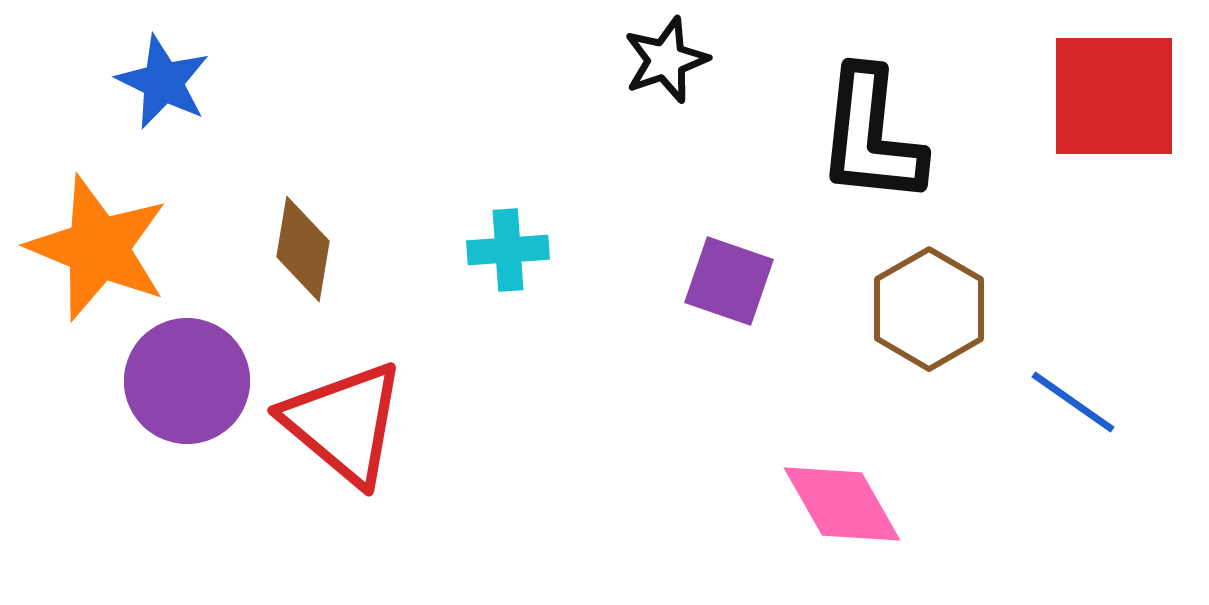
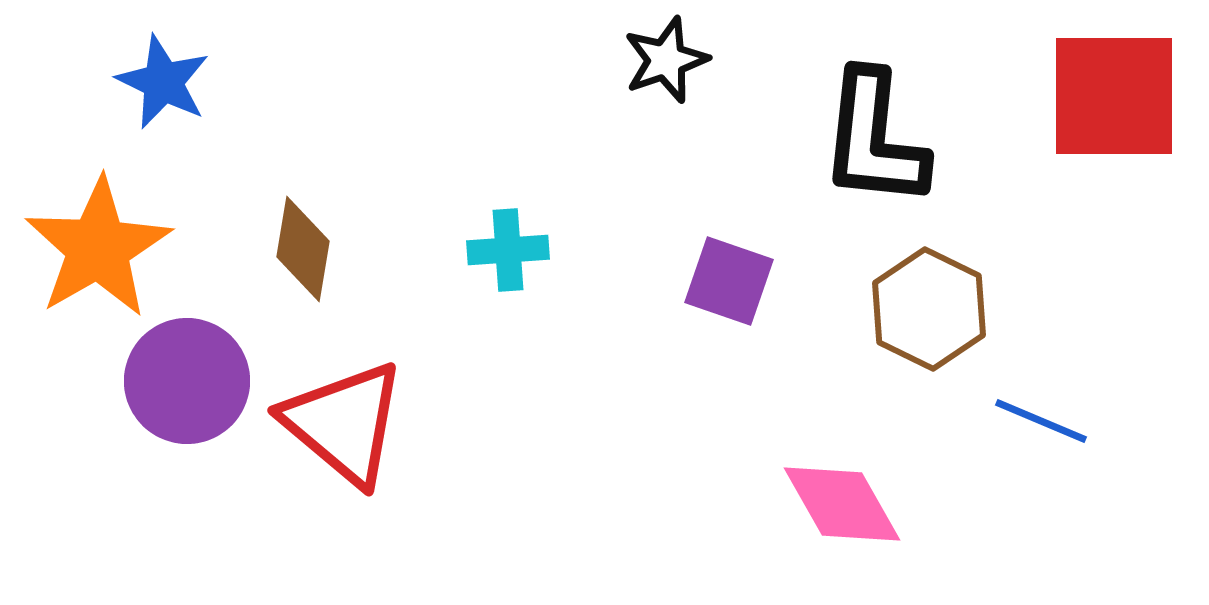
black L-shape: moved 3 px right, 3 px down
orange star: rotated 20 degrees clockwise
brown hexagon: rotated 4 degrees counterclockwise
blue line: moved 32 px left, 19 px down; rotated 12 degrees counterclockwise
